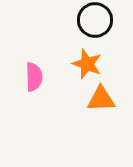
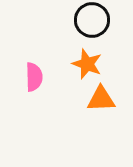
black circle: moved 3 px left
